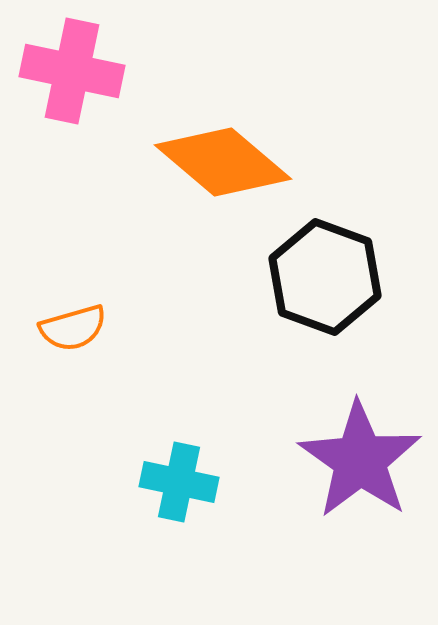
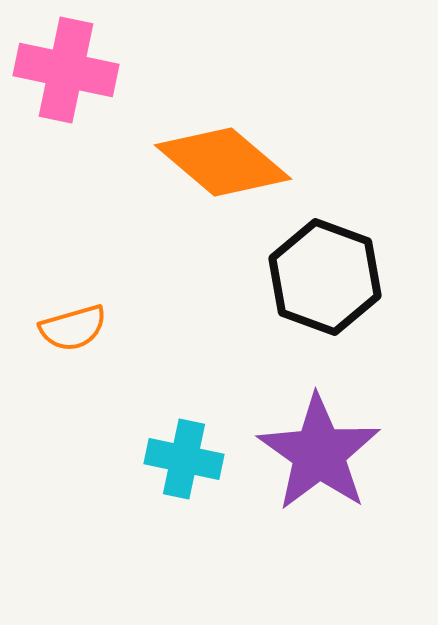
pink cross: moved 6 px left, 1 px up
purple star: moved 41 px left, 7 px up
cyan cross: moved 5 px right, 23 px up
